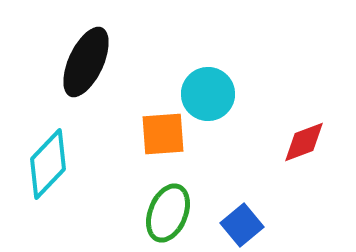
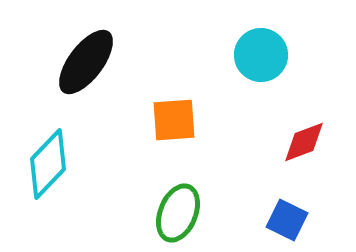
black ellipse: rotated 12 degrees clockwise
cyan circle: moved 53 px right, 39 px up
orange square: moved 11 px right, 14 px up
green ellipse: moved 10 px right
blue square: moved 45 px right, 5 px up; rotated 24 degrees counterclockwise
